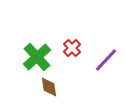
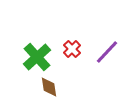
red cross: moved 1 px down
purple line: moved 1 px right, 8 px up
